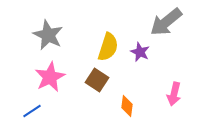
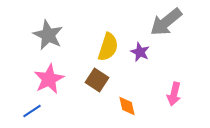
pink star: moved 1 px left, 2 px down
orange diamond: rotated 20 degrees counterclockwise
